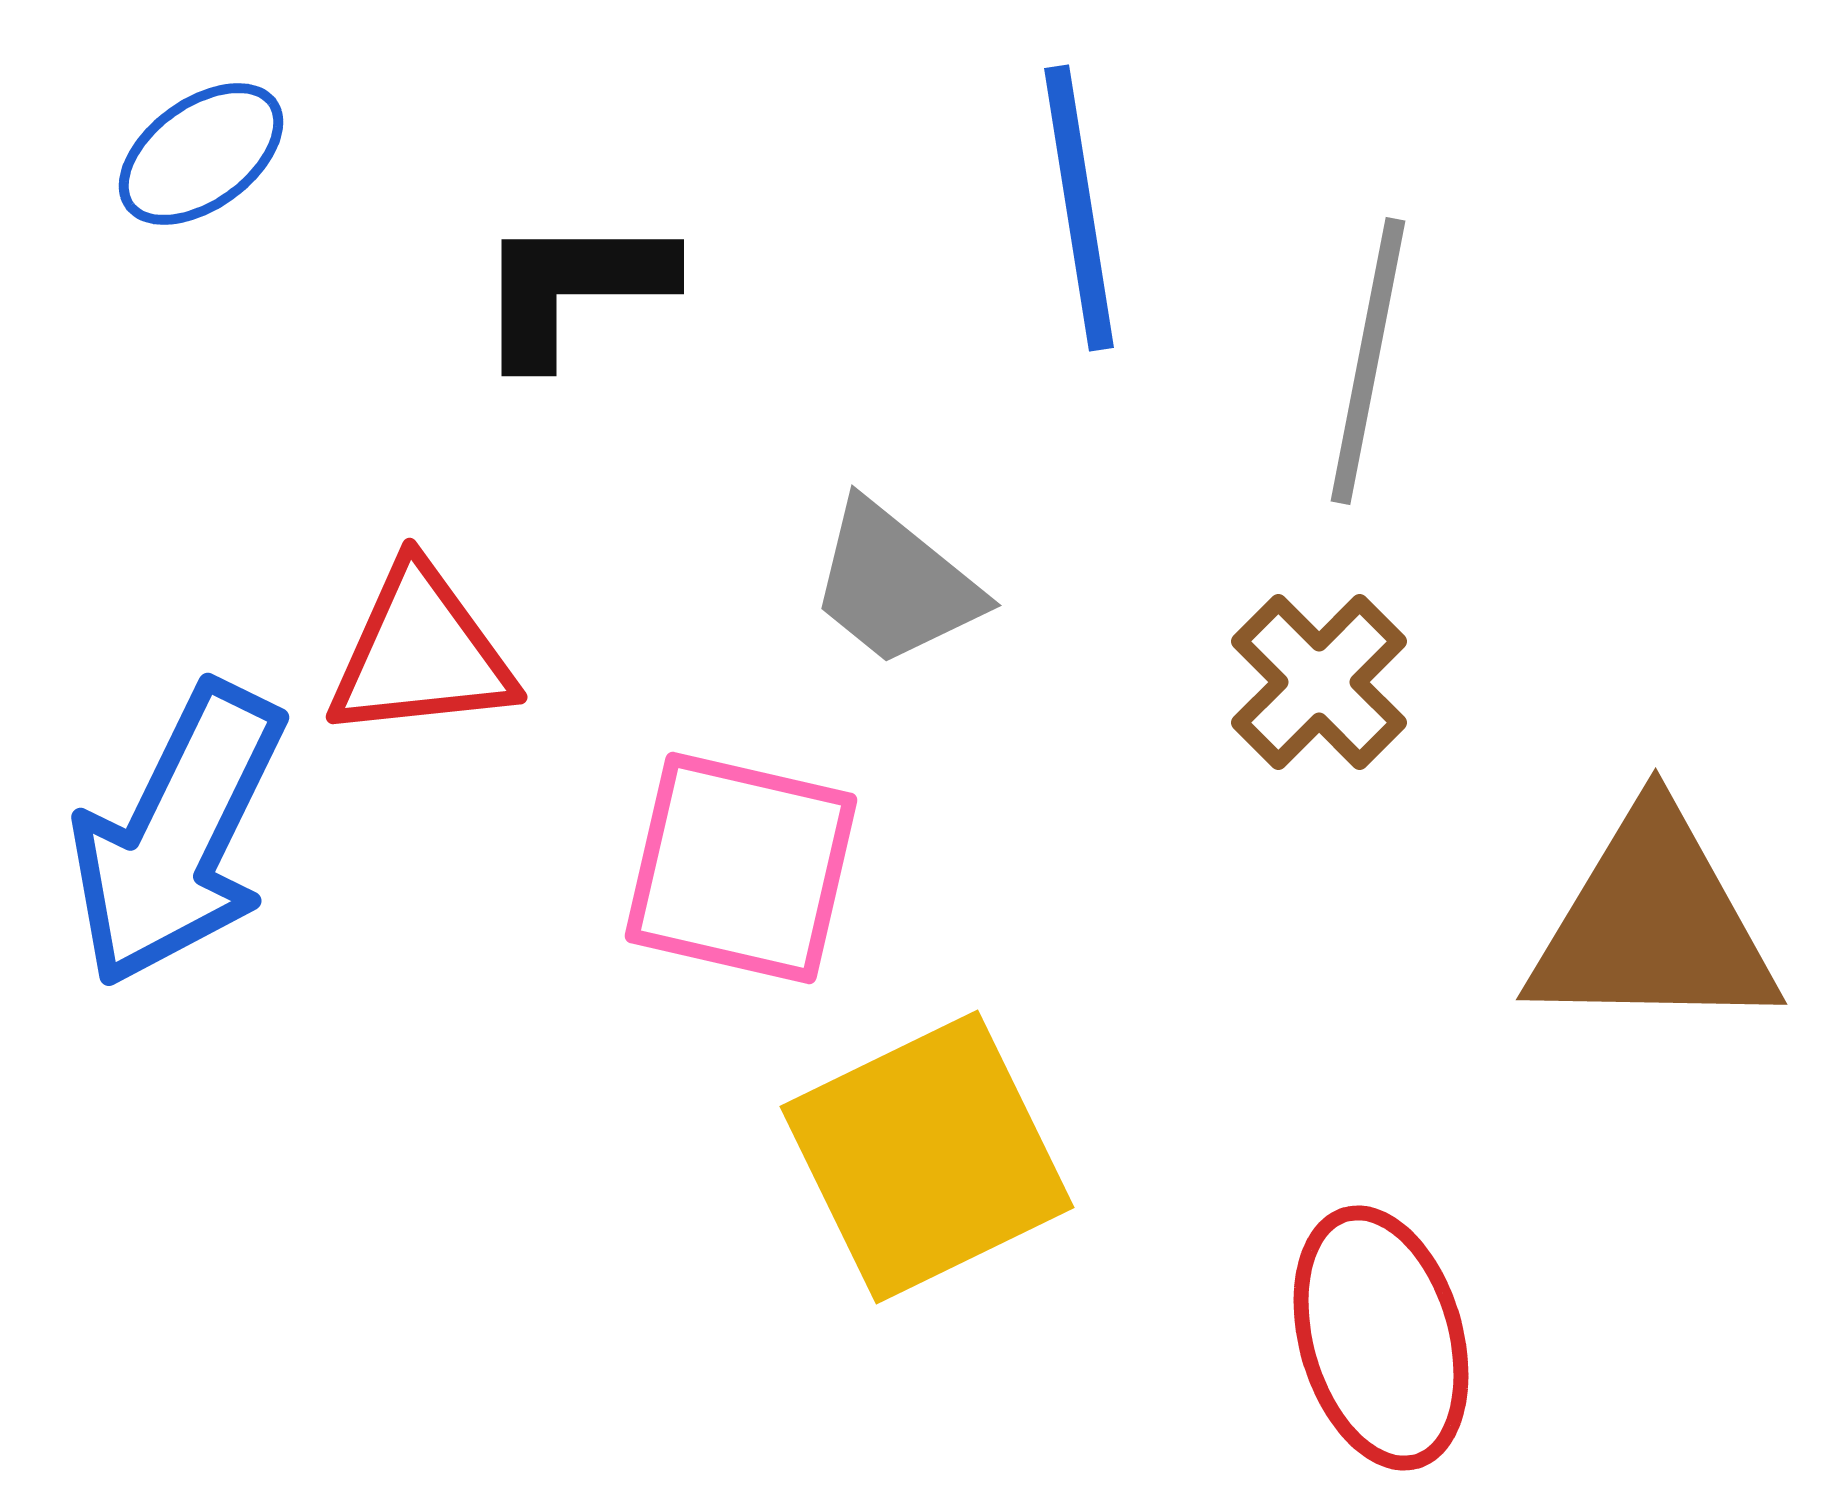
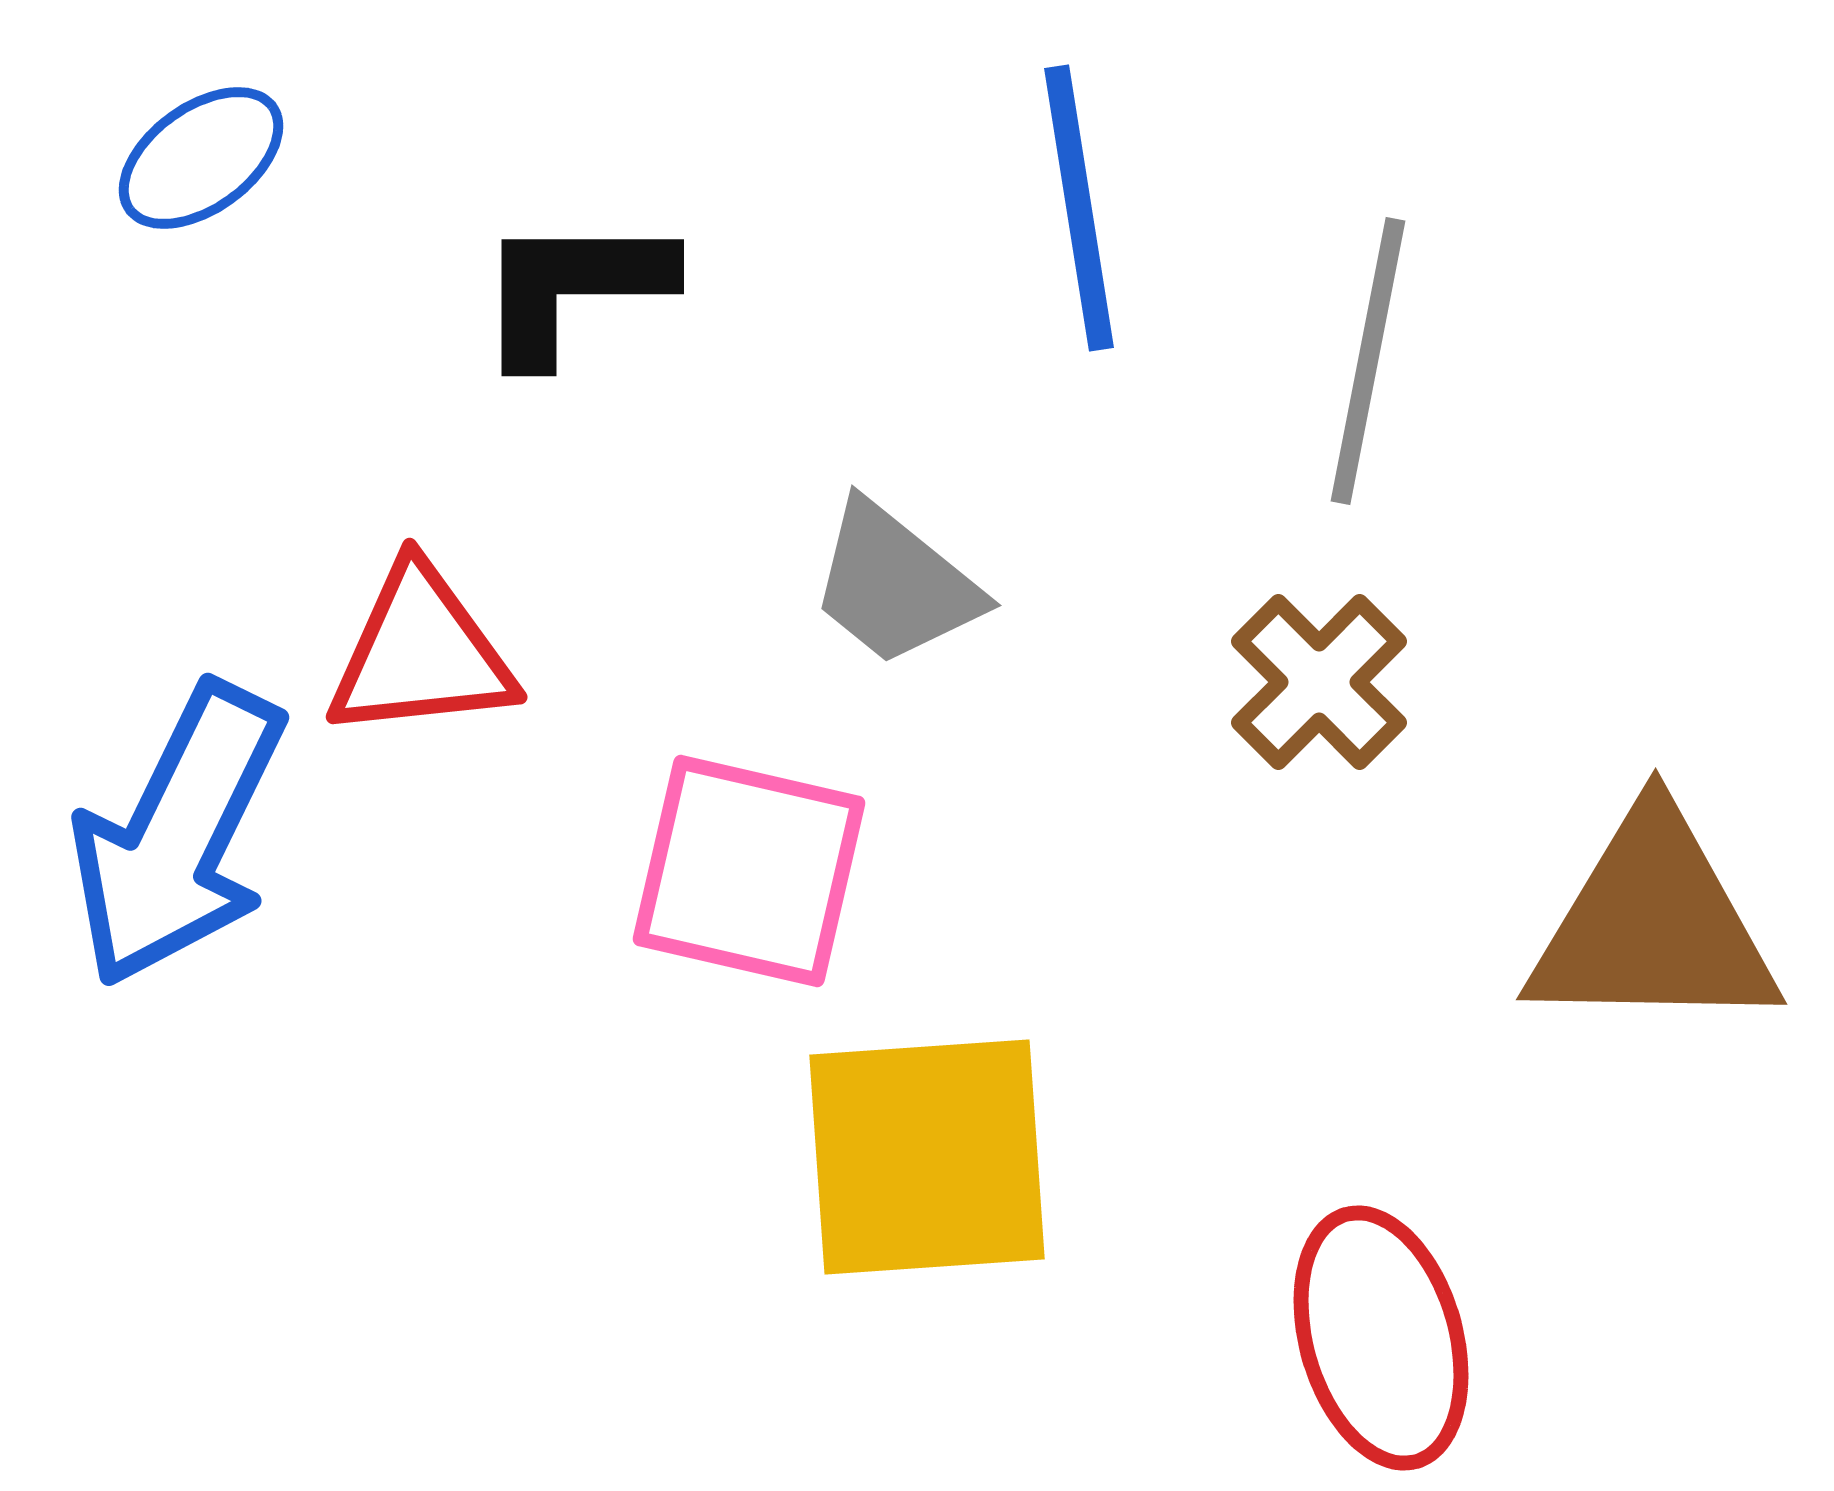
blue ellipse: moved 4 px down
pink square: moved 8 px right, 3 px down
yellow square: rotated 22 degrees clockwise
